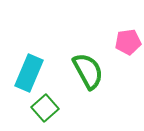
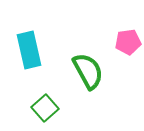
cyan rectangle: moved 23 px up; rotated 36 degrees counterclockwise
